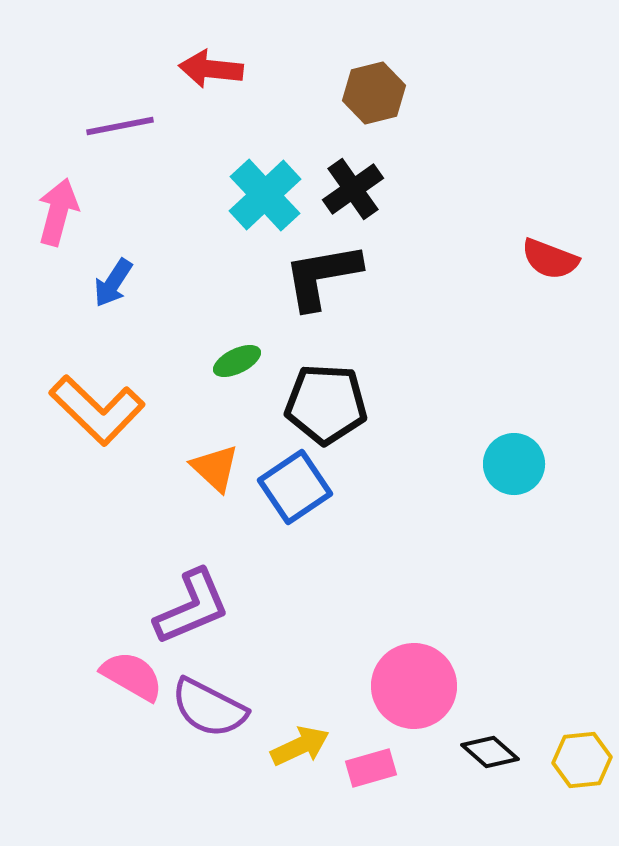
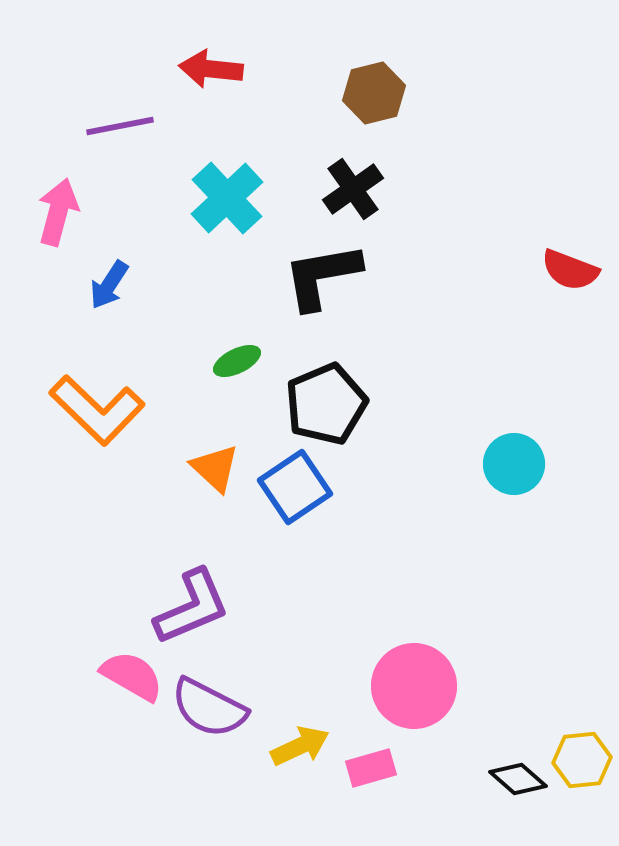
cyan cross: moved 38 px left, 3 px down
red semicircle: moved 20 px right, 11 px down
blue arrow: moved 4 px left, 2 px down
black pentagon: rotated 26 degrees counterclockwise
black diamond: moved 28 px right, 27 px down
